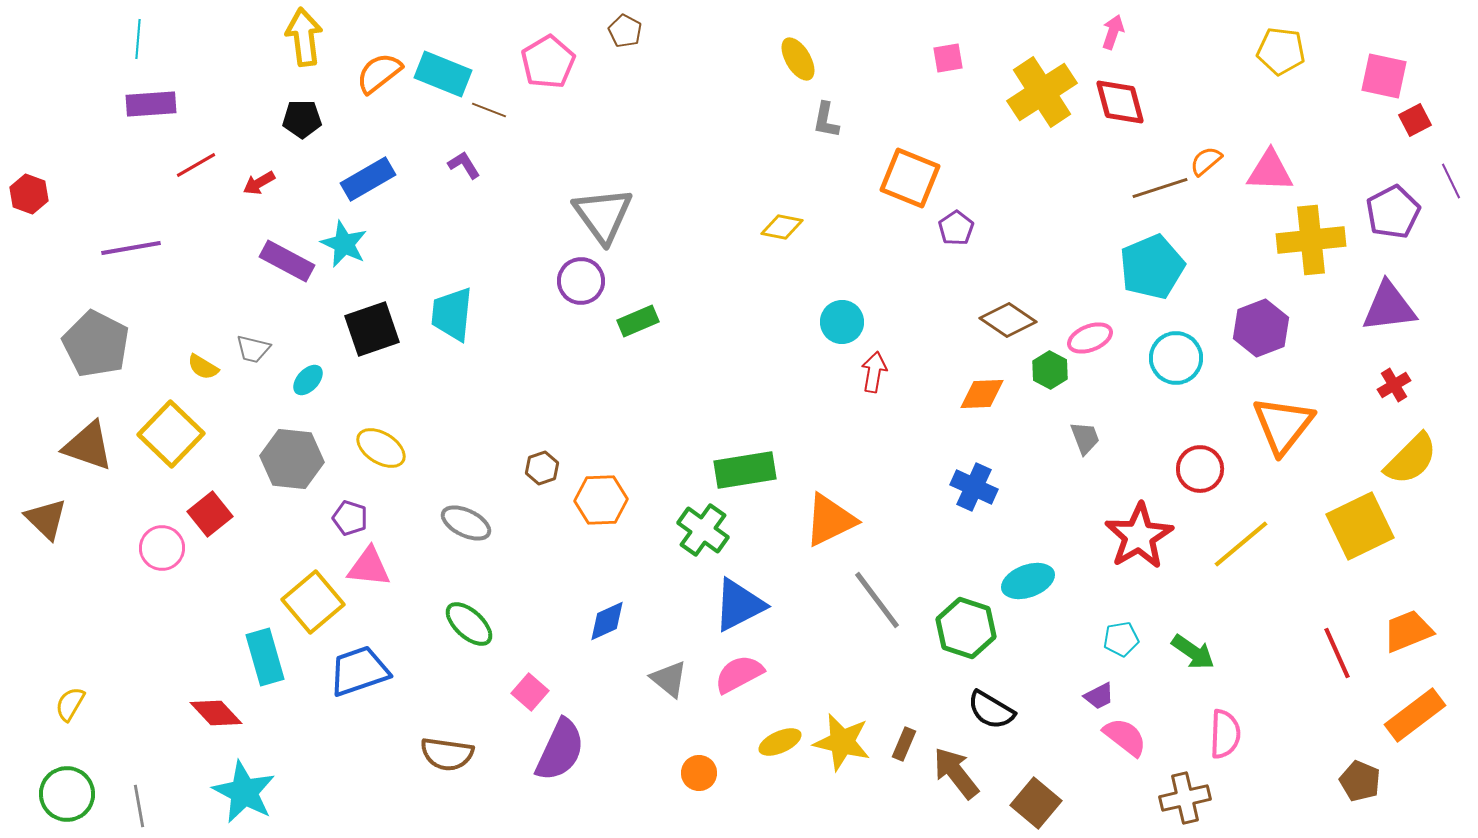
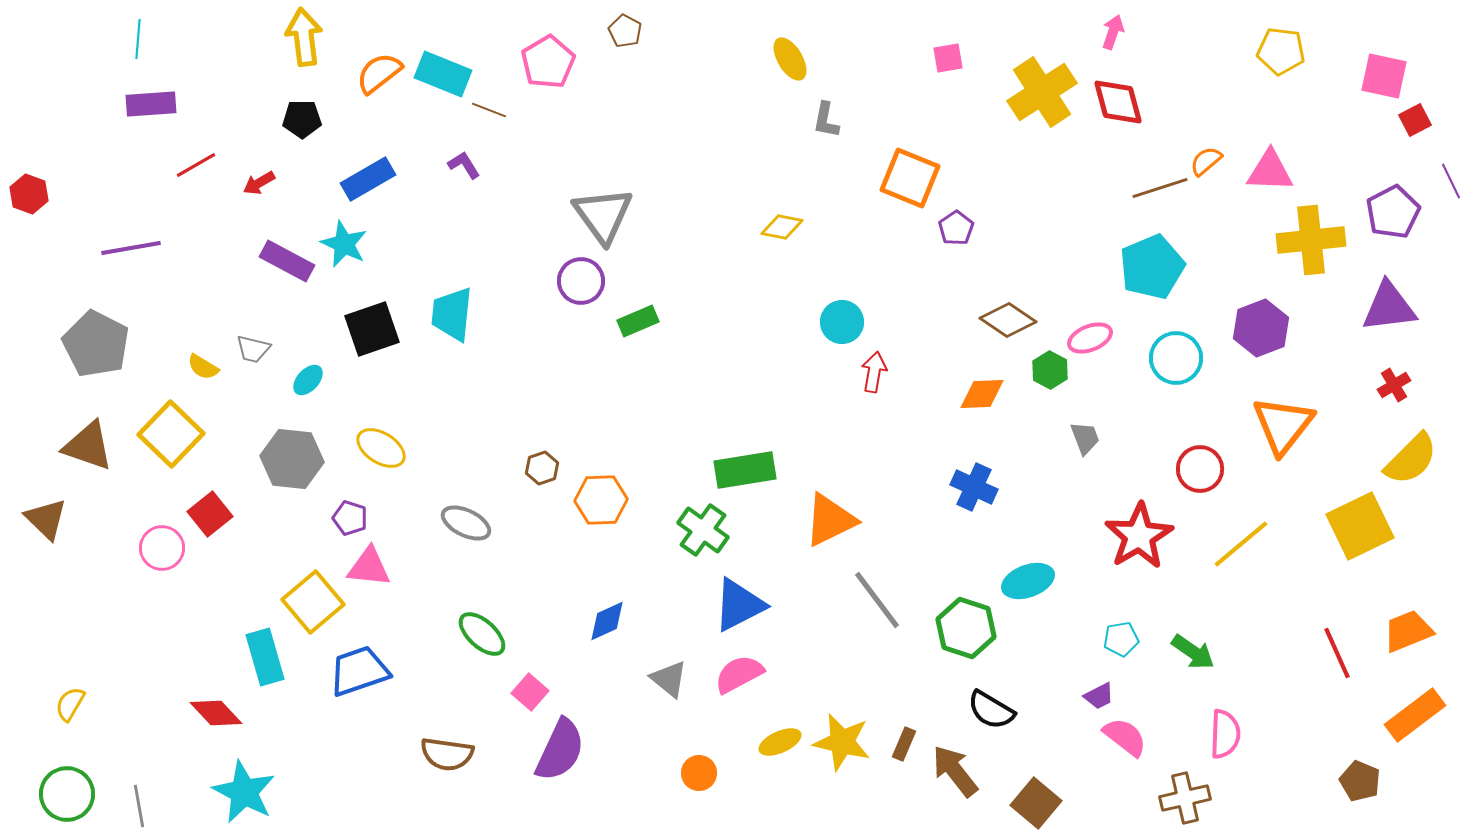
yellow ellipse at (798, 59): moved 8 px left
red diamond at (1120, 102): moved 2 px left
green ellipse at (469, 624): moved 13 px right, 10 px down
brown arrow at (956, 773): moved 1 px left, 2 px up
